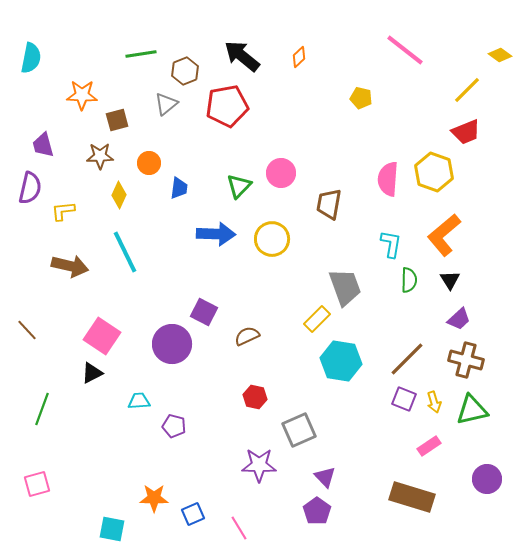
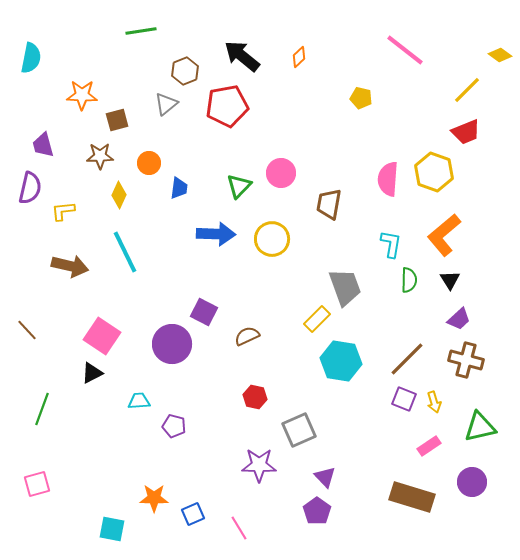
green line at (141, 54): moved 23 px up
green triangle at (472, 410): moved 8 px right, 17 px down
purple circle at (487, 479): moved 15 px left, 3 px down
